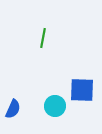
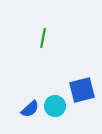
blue square: rotated 16 degrees counterclockwise
blue semicircle: moved 17 px right; rotated 24 degrees clockwise
